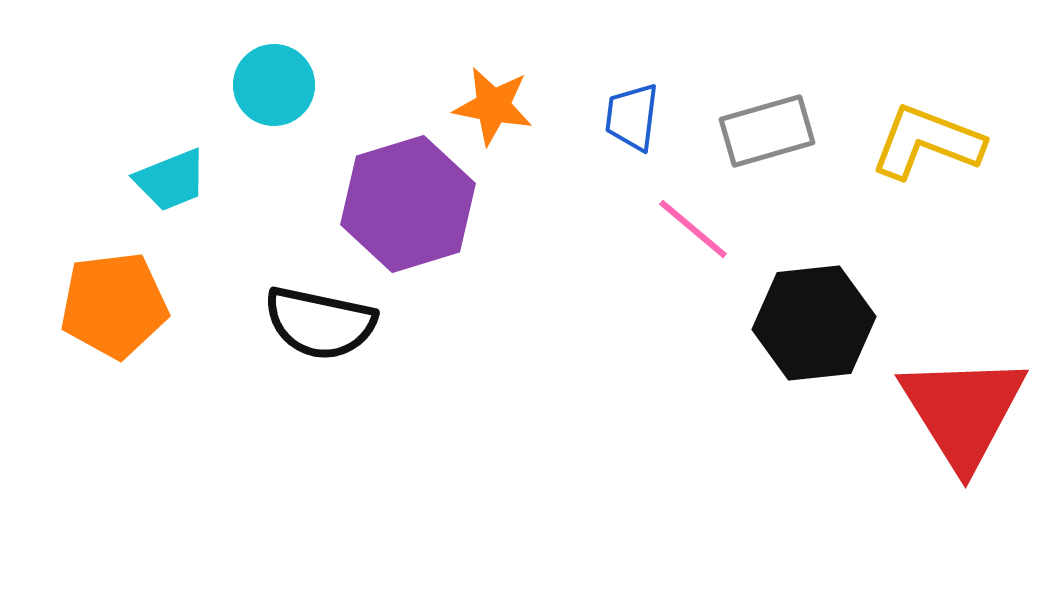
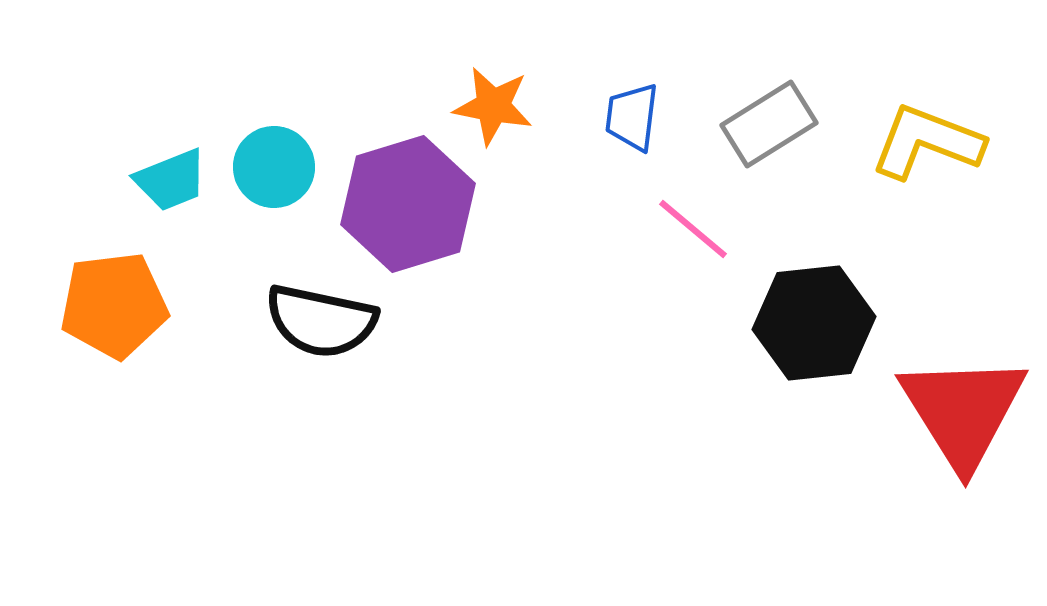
cyan circle: moved 82 px down
gray rectangle: moved 2 px right, 7 px up; rotated 16 degrees counterclockwise
black semicircle: moved 1 px right, 2 px up
